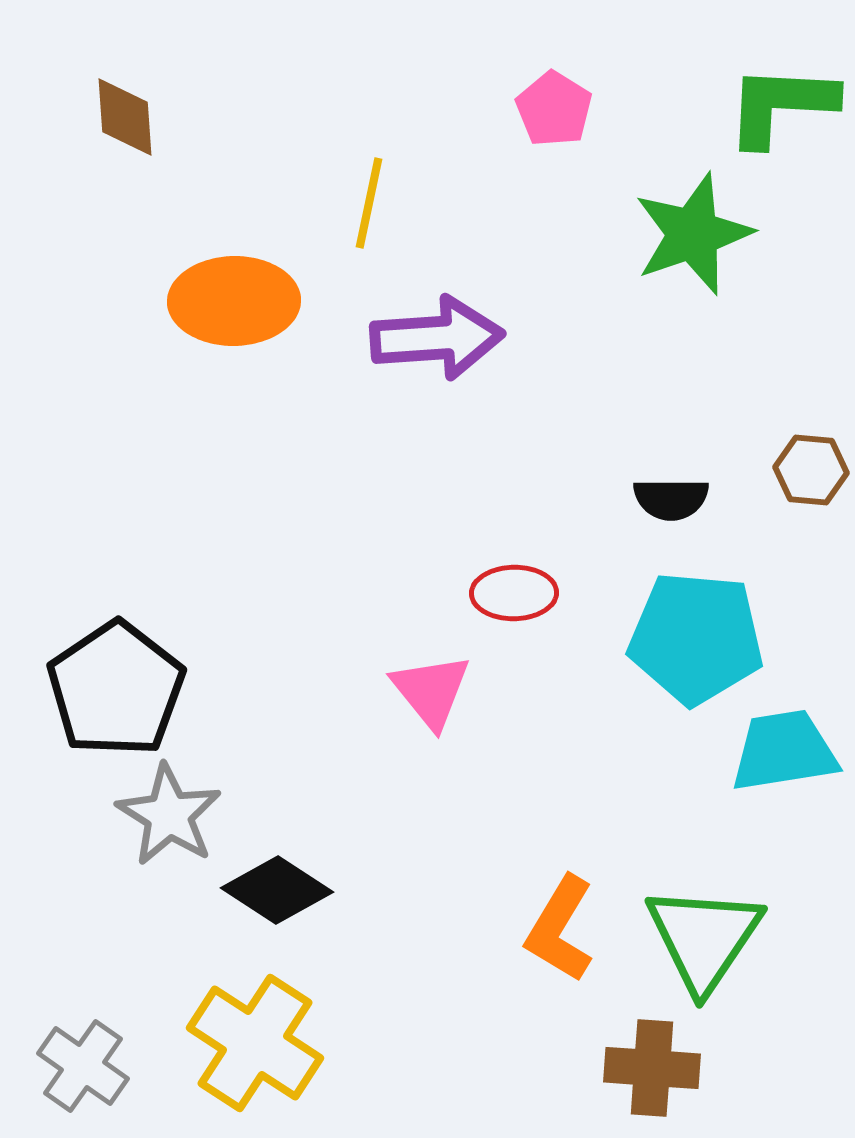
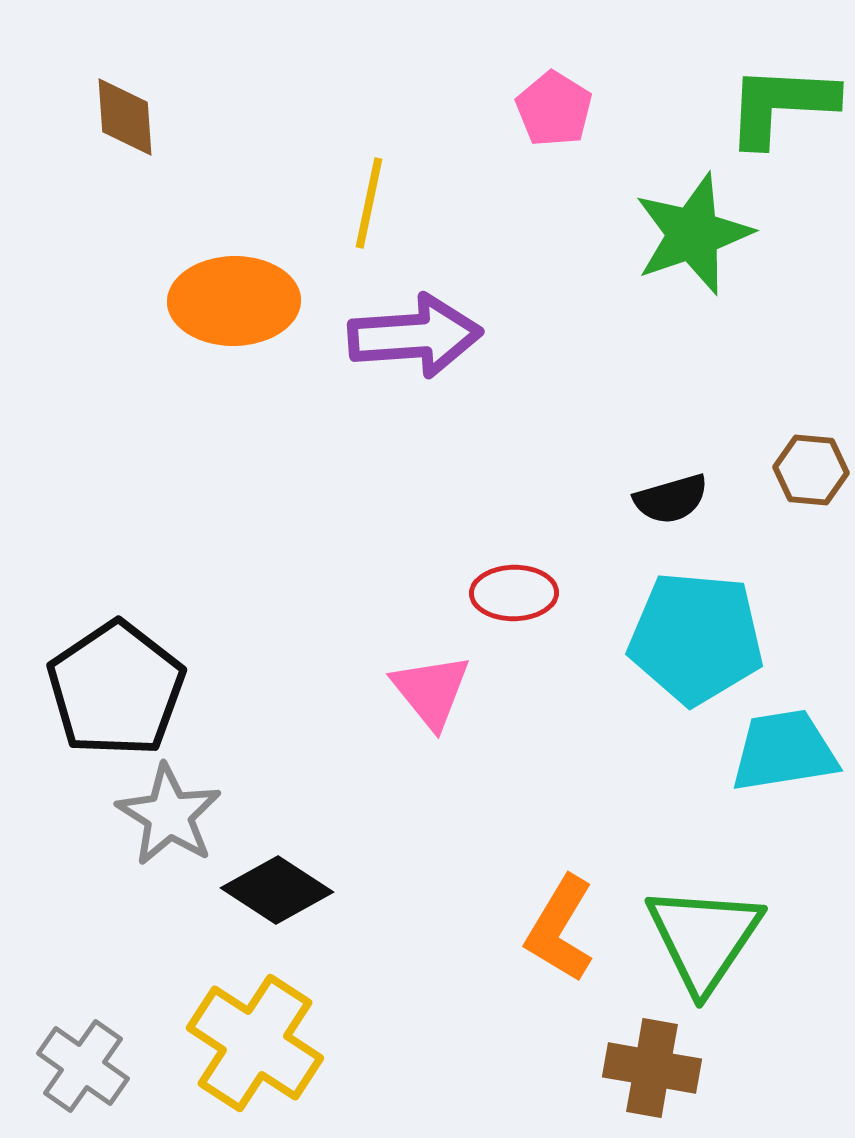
purple arrow: moved 22 px left, 2 px up
black semicircle: rotated 16 degrees counterclockwise
brown cross: rotated 6 degrees clockwise
